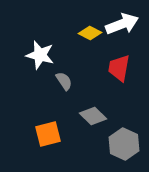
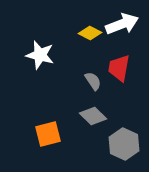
gray semicircle: moved 29 px right
